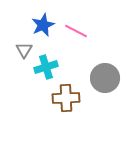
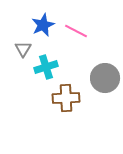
gray triangle: moved 1 px left, 1 px up
